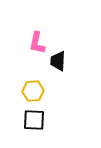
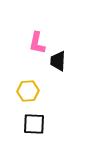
yellow hexagon: moved 5 px left
black square: moved 4 px down
